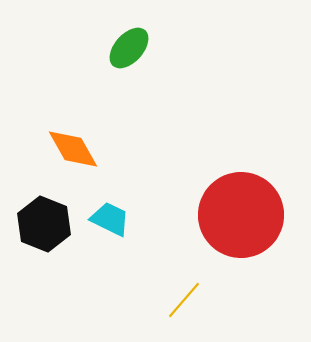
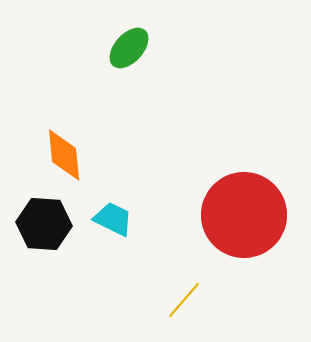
orange diamond: moved 9 px left, 6 px down; rotated 24 degrees clockwise
red circle: moved 3 px right
cyan trapezoid: moved 3 px right
black hexagon: rotated 18 degrees counterclockwise
